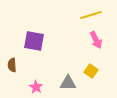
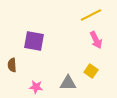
yellow line: rotated 10 degrees counterclockwise
pink star: rotated 24 degrees counterclockwise
